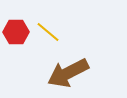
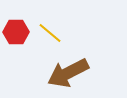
yellow line: moved 2 px right, 1 px down
